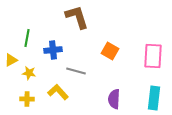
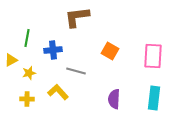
brown L-shape: rotated 80 degrees counterclockwise
yellow star: rotated 24 degrees counterclockwise
